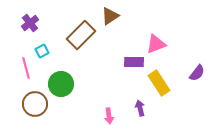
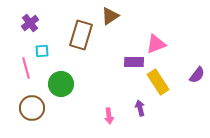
brown rectangle: rotated 28 degrees counterclockwise
cyan square: rotated 24 degrees clockwise
purple semicircle: moved 2 px down
yellow rectangle: moved 1 px left, 1 px up
brown circle: moved 3 px left, 4 px down
